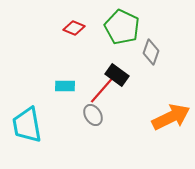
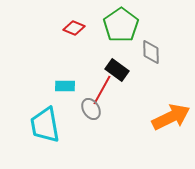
green pentagon: moved 1 px left, 2 px up; rotated 12 degrees clockwise
gray diamond: rotated 20 degrees counterclockwise
black rectangle: moved 5 px up
red line: rotated 12 degrees counterclockwise
gray ellipse: moved 2 px left, 6 px up
cyan trapezoid: moved 18 px right
